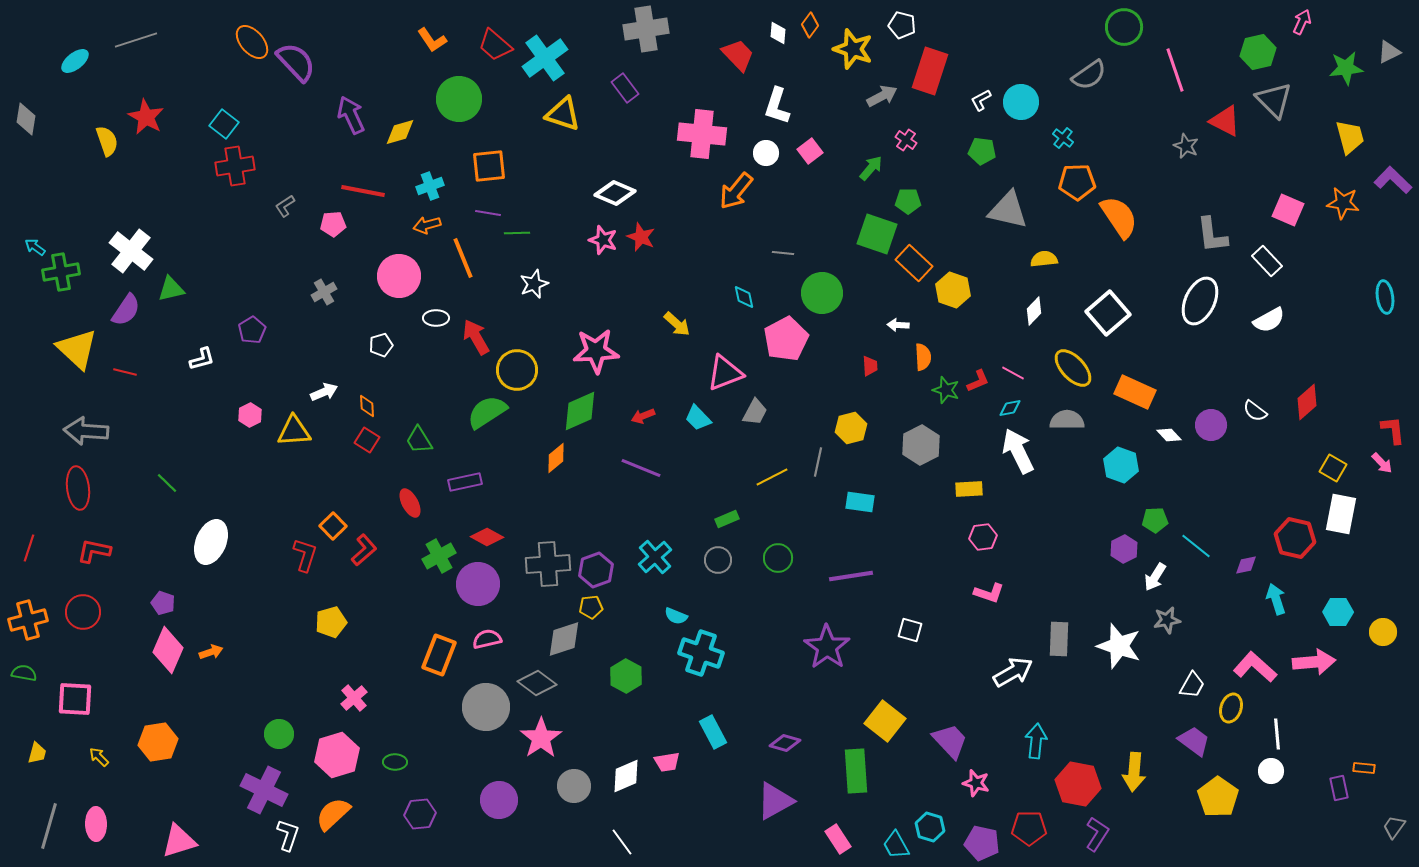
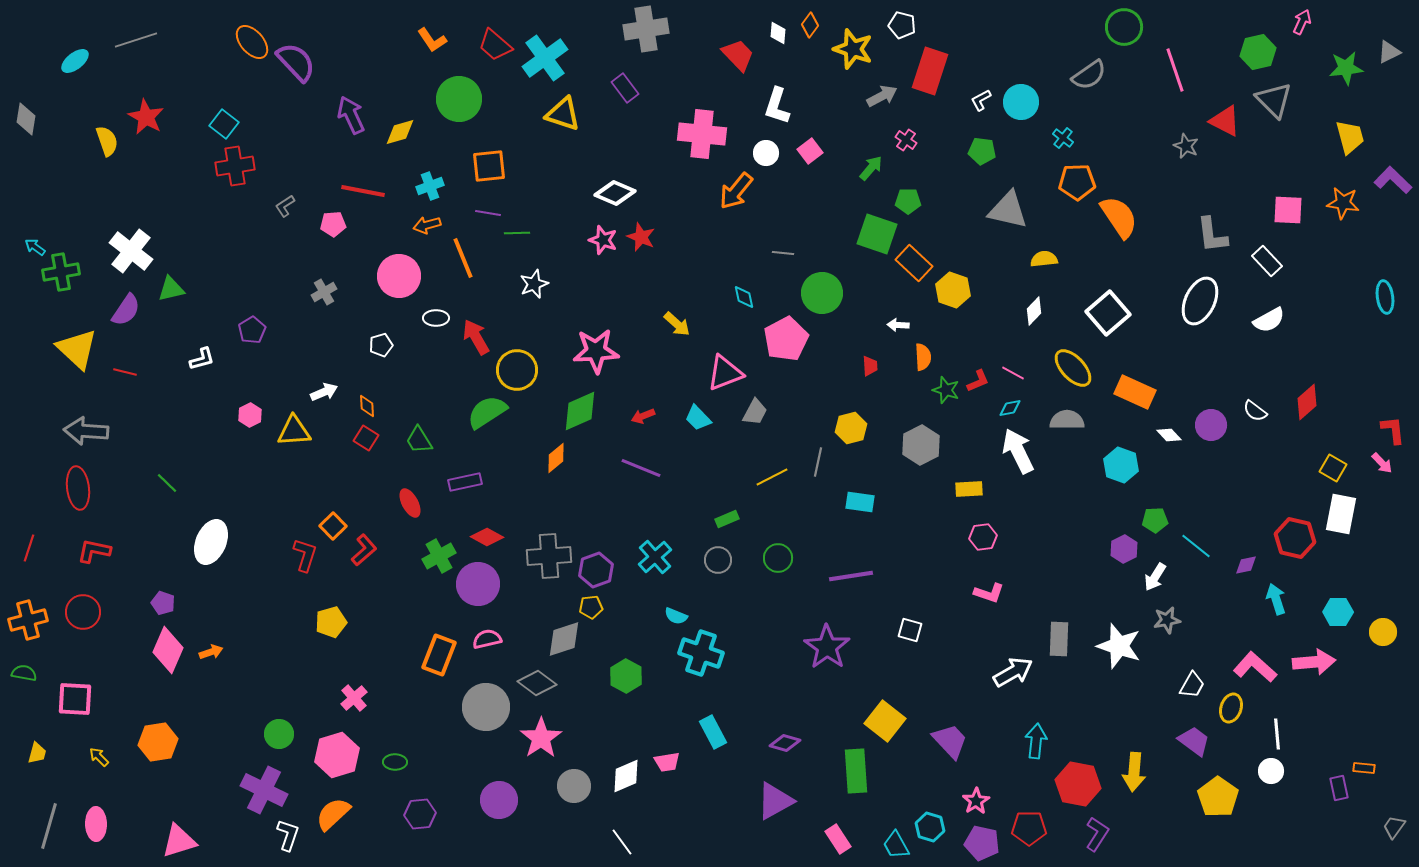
pink square at (1288, 210): rotated 20 degrees counterclockwise
red square at (367, 440): moved 1 px left, 2 px up
gray cross at (548, 564): moved 1 px right, 8 px up
pink star at (976, 783): moved 18 px down; rotated 24 degrees clockwise
